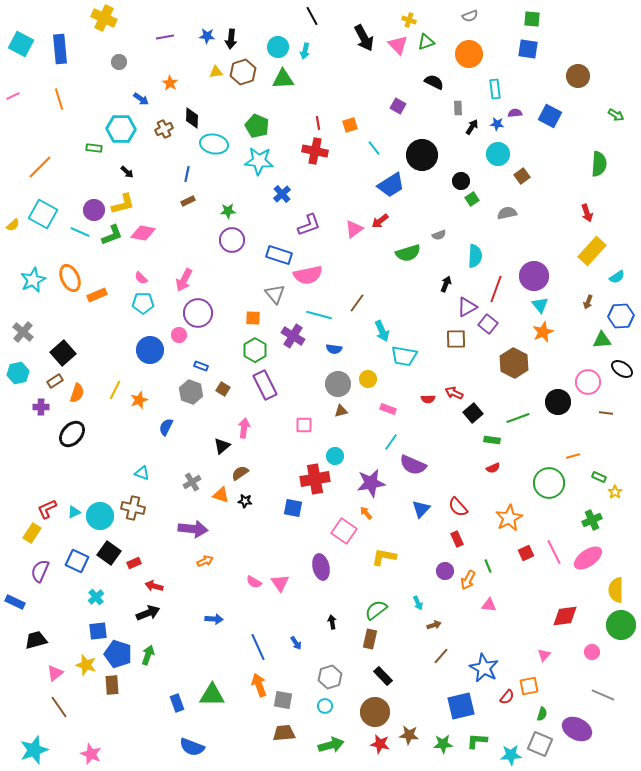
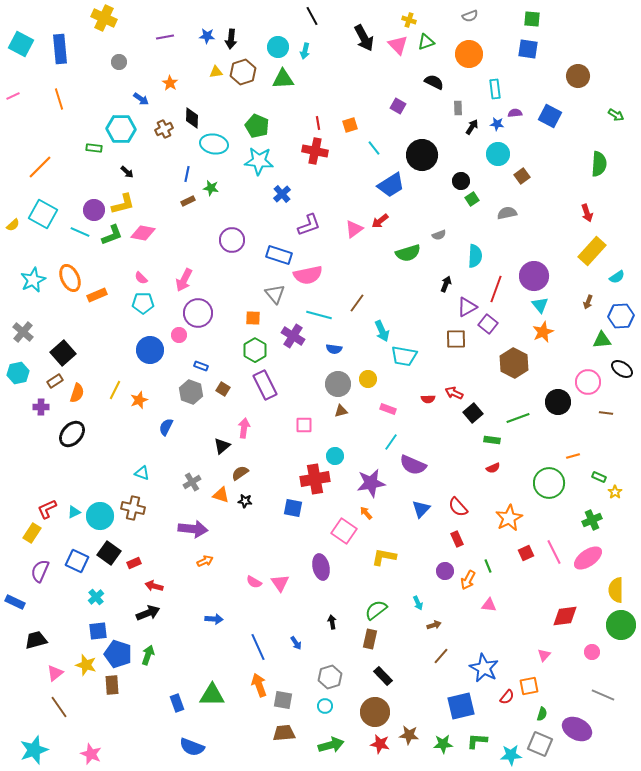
green star at (228, 211): moved 17 px left, 23 px up; rotated 14 degrees clockwise
